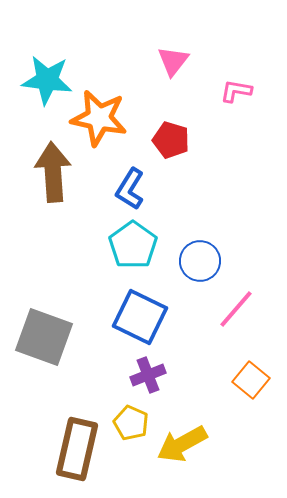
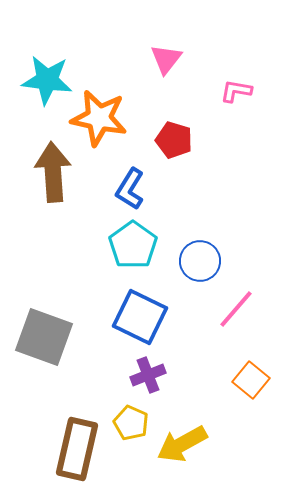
pink triangle: moved 7 px left, 2 px up
red pentagon: moved 3 px right
